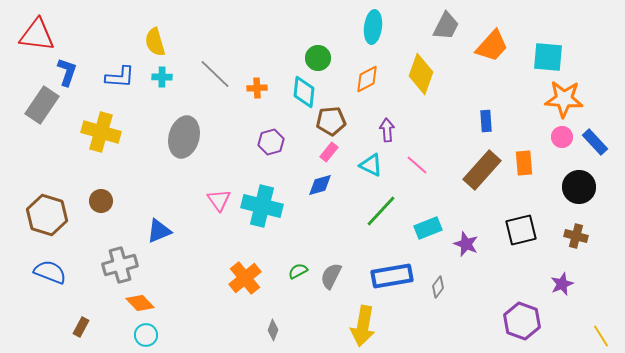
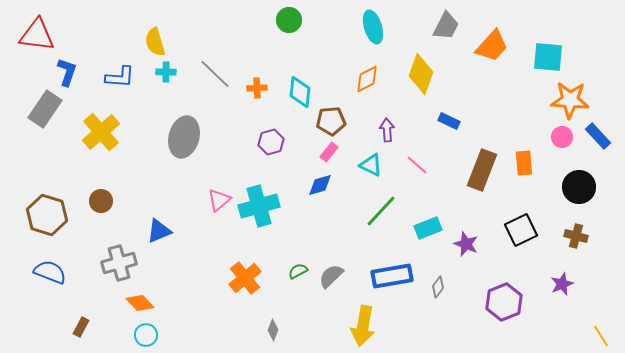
cyan ellipse at (373, 27): rotated 24 degrees counterclockwise
green circle at (318, 58): moved 29 px left, 38 px up
cyan cross at (162, 77): moved 4 px right, 5 px up
cyan diamond at (304, 92): moved 4 px left
orange star at (564, 99): moved 6 px right, 1 px down
gray rectangle at (42, 105): moved 3 px right, 4 px down
blue rectangle at (486, 121): moved 37 px left; rotated 60 degrees counterclockwise
yellow cross at (101, 132): rotated 33 degrees clockwise
blue rectangle at (595, 142): moved 3 px right, 6 px up
brown rectangle at (482, 170): rotated 21 degrees counterclockwise
pink triangle at (219, 200): rotated 25 degrees clockwise
cyan cross at (262, 206): moved 3 px left; rotated 30 degrees counterclockwise
black square at (521, 230): rotated 12 degrees counterclockwise
gray cross at (120, 265): moved 1 px left, 2 px up
gray semicircle at (331, 276): rotated 20 degrees clockwise
purple hexagon at (522, 321): moved 18 px left, 19 px up; rotated 18 degrees clockwise
